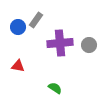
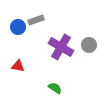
gray rectangle: rotated 35 degrees clockwise
purple cross: moved 1 px right, 4 px down; rotated 35 degrees clockwise
